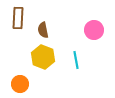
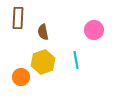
brown semicircle: moved 2 px down
yellow hexagon: moved 5 px down; rotated 20 degrees clockwise
orange circle: moved 1 px right, 7 px up
